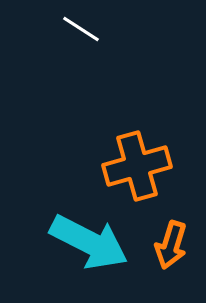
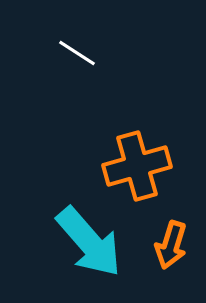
white line: moved 4 px left, 24 px down
cyan arrow: rotated 22 degrees clockwise
